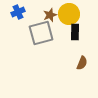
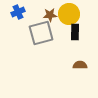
brown star: rotated 16 degrees clockwise
brown semicircle: moved 2 px left, 2 px down; rotated 112 degrees counterclockwise
